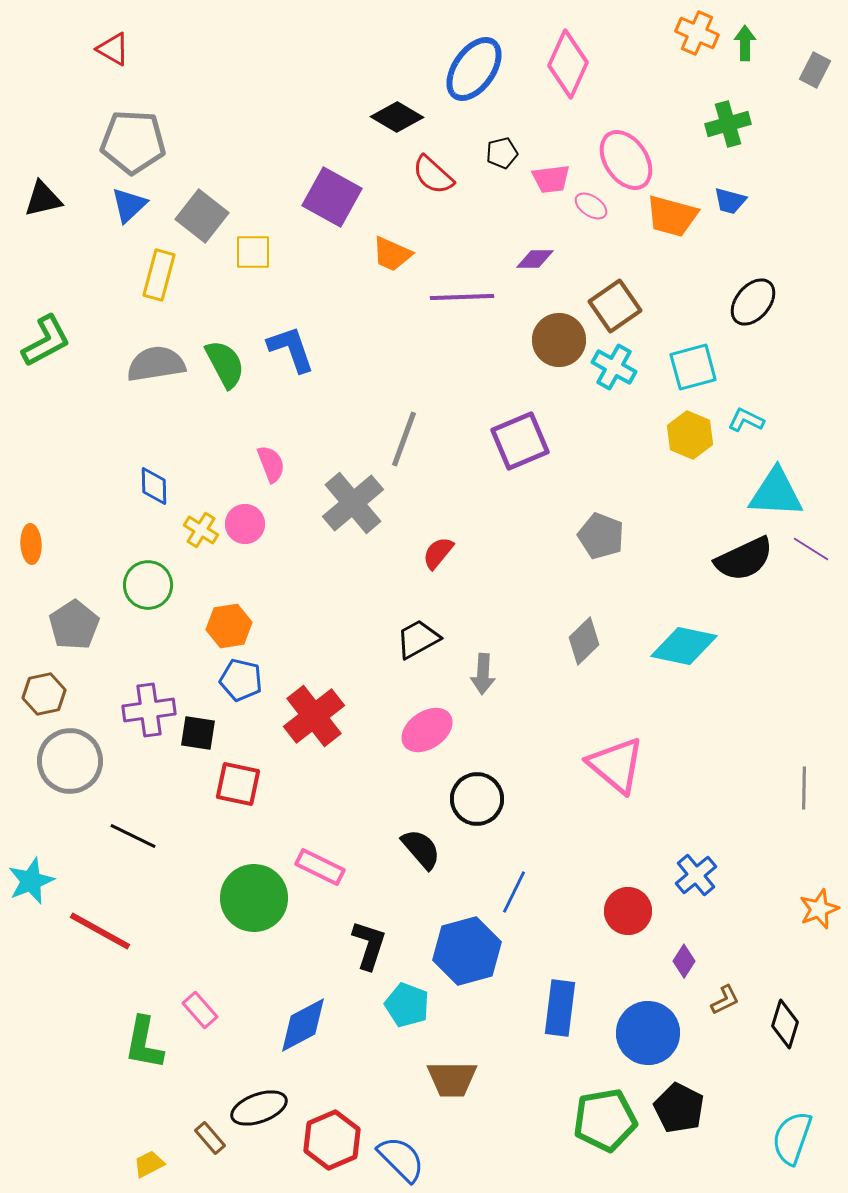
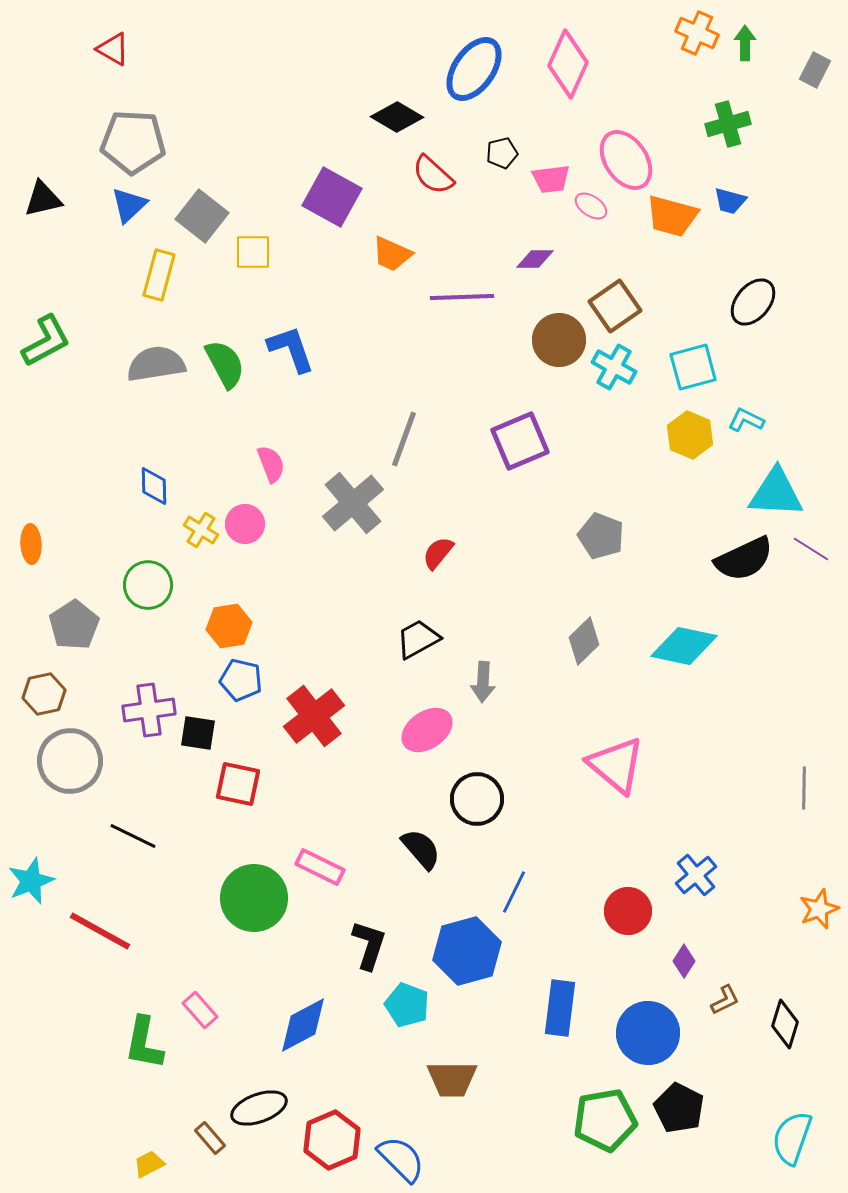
gray arrow at (483, 674): moved 8 px down
